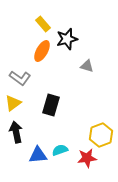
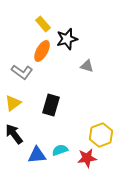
gray L-shape: moved 2 px right, 6 px up
black arrow: moved 2 px left, 2 px down; rotated 25 degrees counterclockwise
blue triangle: moved 1 px left
